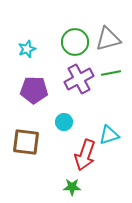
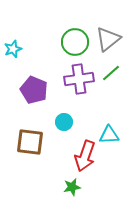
gray triangle: rotated 24 degrees counterclockwise
cyan star: moved 14 px left
green line: rotated 30 degrees counterclockwise
purple cross: rotated 20 degrees clockwise
purple pentagon: rotated 20 degrees clockwise
cyan triangle: rotated 15 degrees clockwise
brown square: moved 4 px right
red arrow: moved 1 px down
green star: rotated 12 degrees counterclockwise
